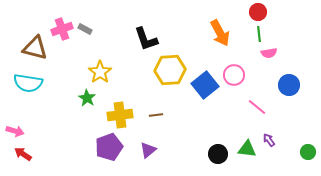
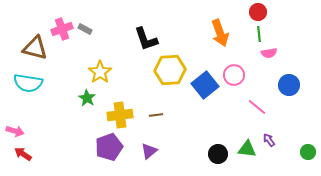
orange arrow: rotated 8 degrees clockwise
purple triangle: moved 1 px right, 1 px down
